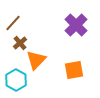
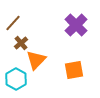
brown cross: moved 1 px right
cyan hexagon: moved 1 px up
